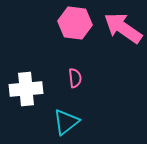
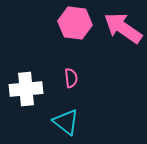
pink semicircle: moved 4 px left
cyan triangle: rotated 44 degrees counterclockwise
